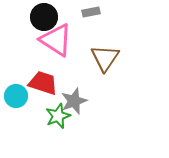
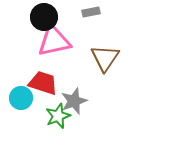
pink triangle: moved 2 px left, 1 px down; rotated 45 degrees counterclockwise
cyan circle: moved 5 px right, 2 px down
